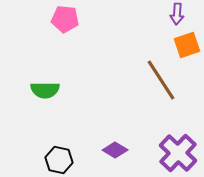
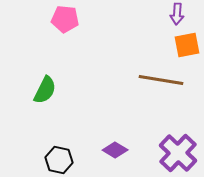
orange square: rotated 8 degrees clockwise
brown line: rotated 48 degrees counterclockwise
green semicircle: rotated 64 degrees counterclockwise
